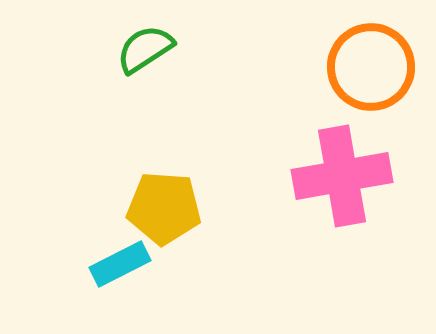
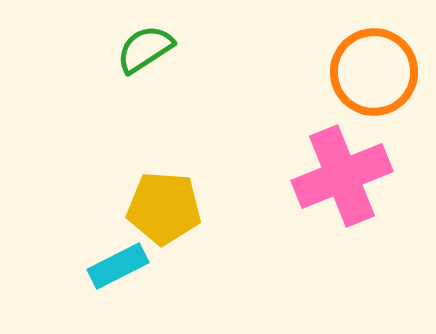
orange circle: moved 3 px right, 5 px down
pink cross: rotated 12 degrees counterclockwise
cyan rectangle: moved 2 px left, 2 px down
